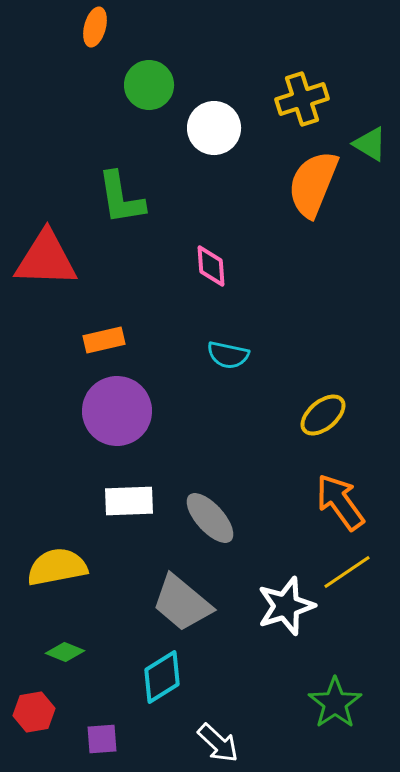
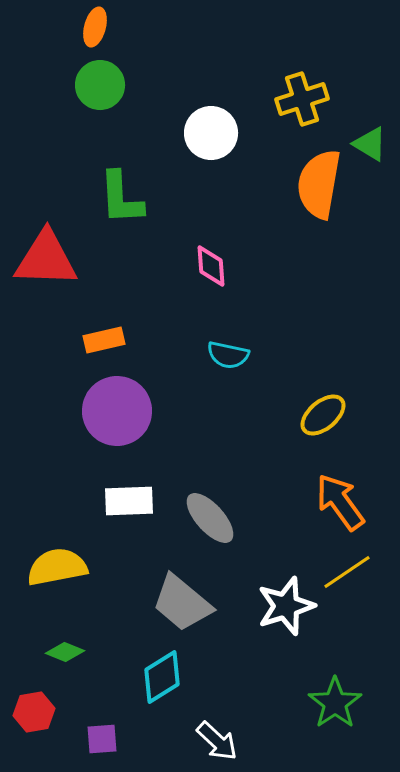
green circle: moved 49 px left
white circle: moved 3 px left, 5 px down
orange semicircle: moved 6 px right; rotated 12 degrees counterclockwise
green L-shape: rotated 6 degrees clockwise
white arrow: moved 1 px left, 2 px up
